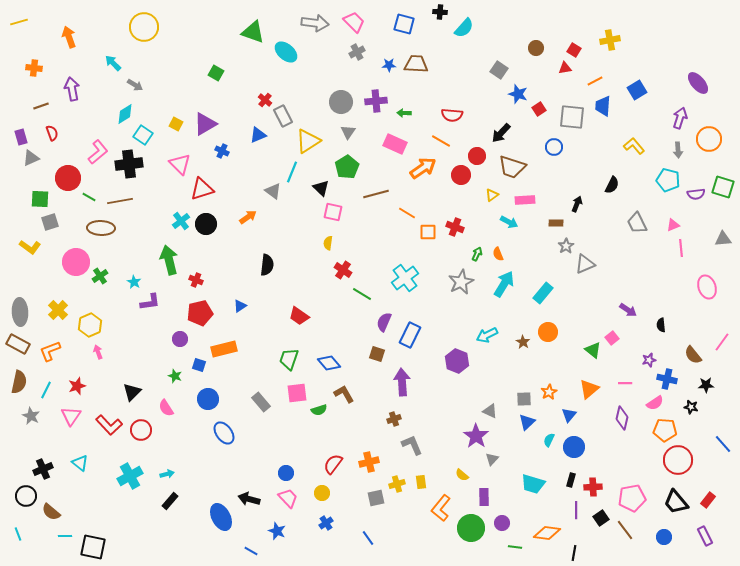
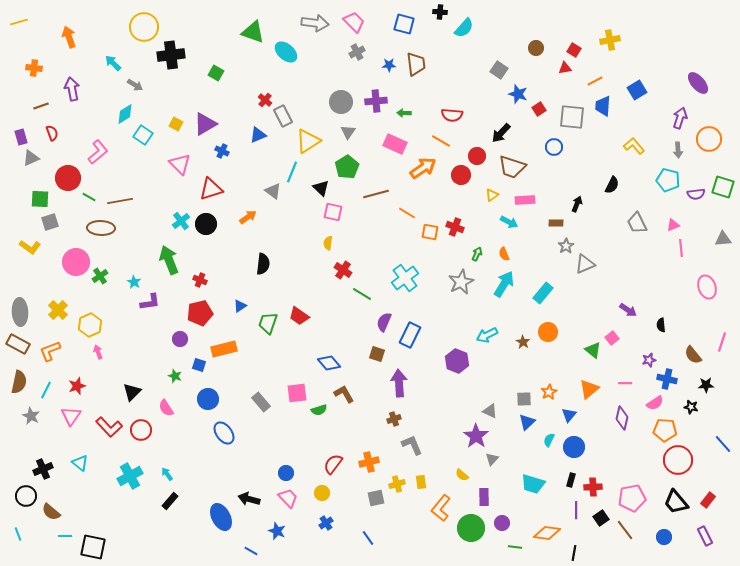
brown trapezoid at (416, 64): rotated 80 degrees clockwise
black cross at (129, 164): moved 42 px right, 109 px up
red triangle at (202, 189): moved 9 px right
orange square at (428, 232): moved 2 px right; rotated 12 degrees clockwise
orange semicircle at (498, 254): moved 6 px right
green arrow at (169, 260): rotated 8 degrees counterclockwise
black semicircle at (267, 265): moved 4 px left, 1 px up
red cross at (196, 280): moved 4 px right
pink line at (722, 342): rotated 18 degrees counterclockwise
green trapezoid at (289, 359): moved 21 px left, 36 px up
purple arrow at (402, 382): moved 3 px left, 1 px down
red L-shape at (109, 425): moved 2 px down
cyan arrow at (167, 474): rotated 112 degrees counterclockwise
